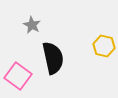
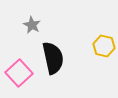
pink square: moved 1 px right, 3 px up; rotated 12 degrees clockwise
